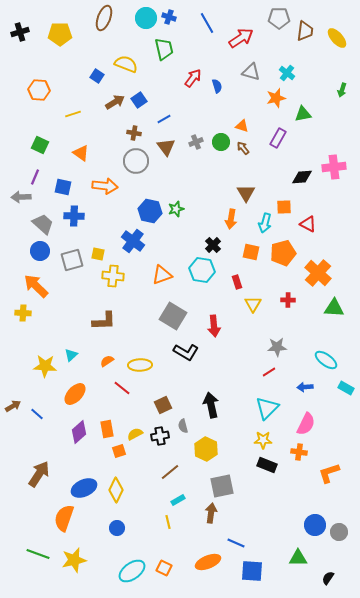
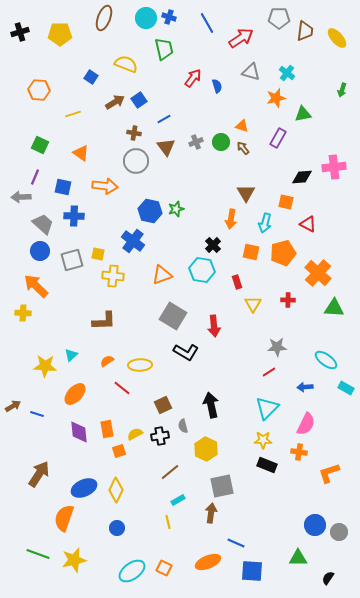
blue square at (97, 76): moved 6 px left, 1 px down
orange square at (284, 207): moved 2 px right, 5 px up; rotated 14 degrees clockwise
blue line at (37, 414): rotated 24 degrees counterclockwise
purple diamond at (79, 432): rotated 55 degrees counterclockwise
